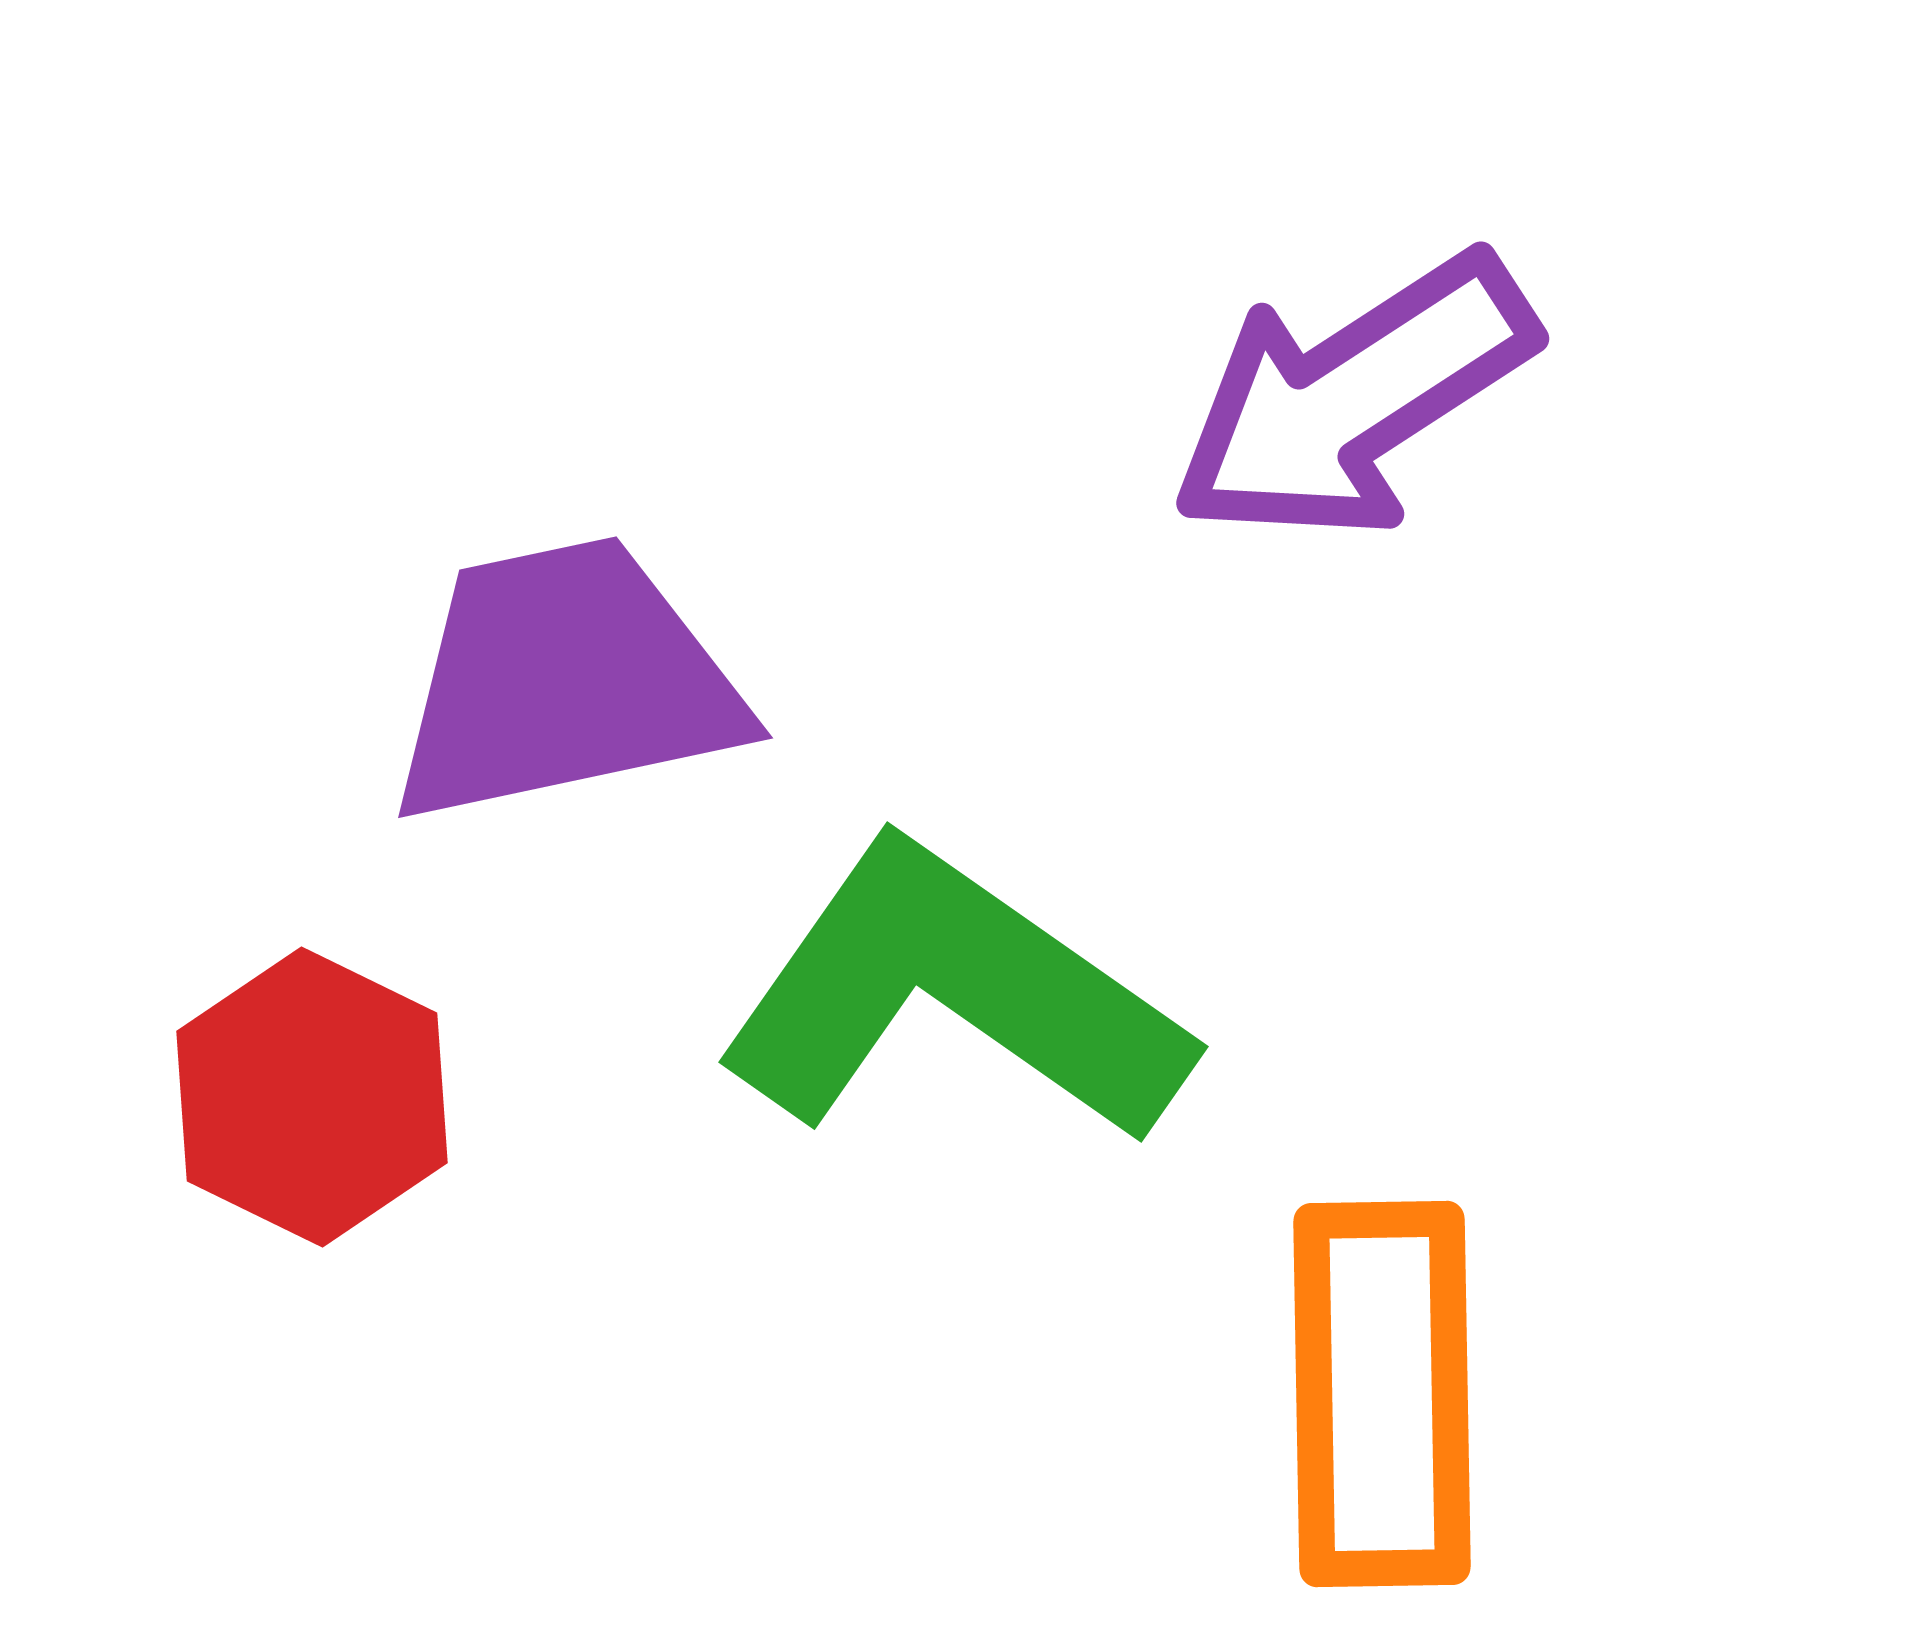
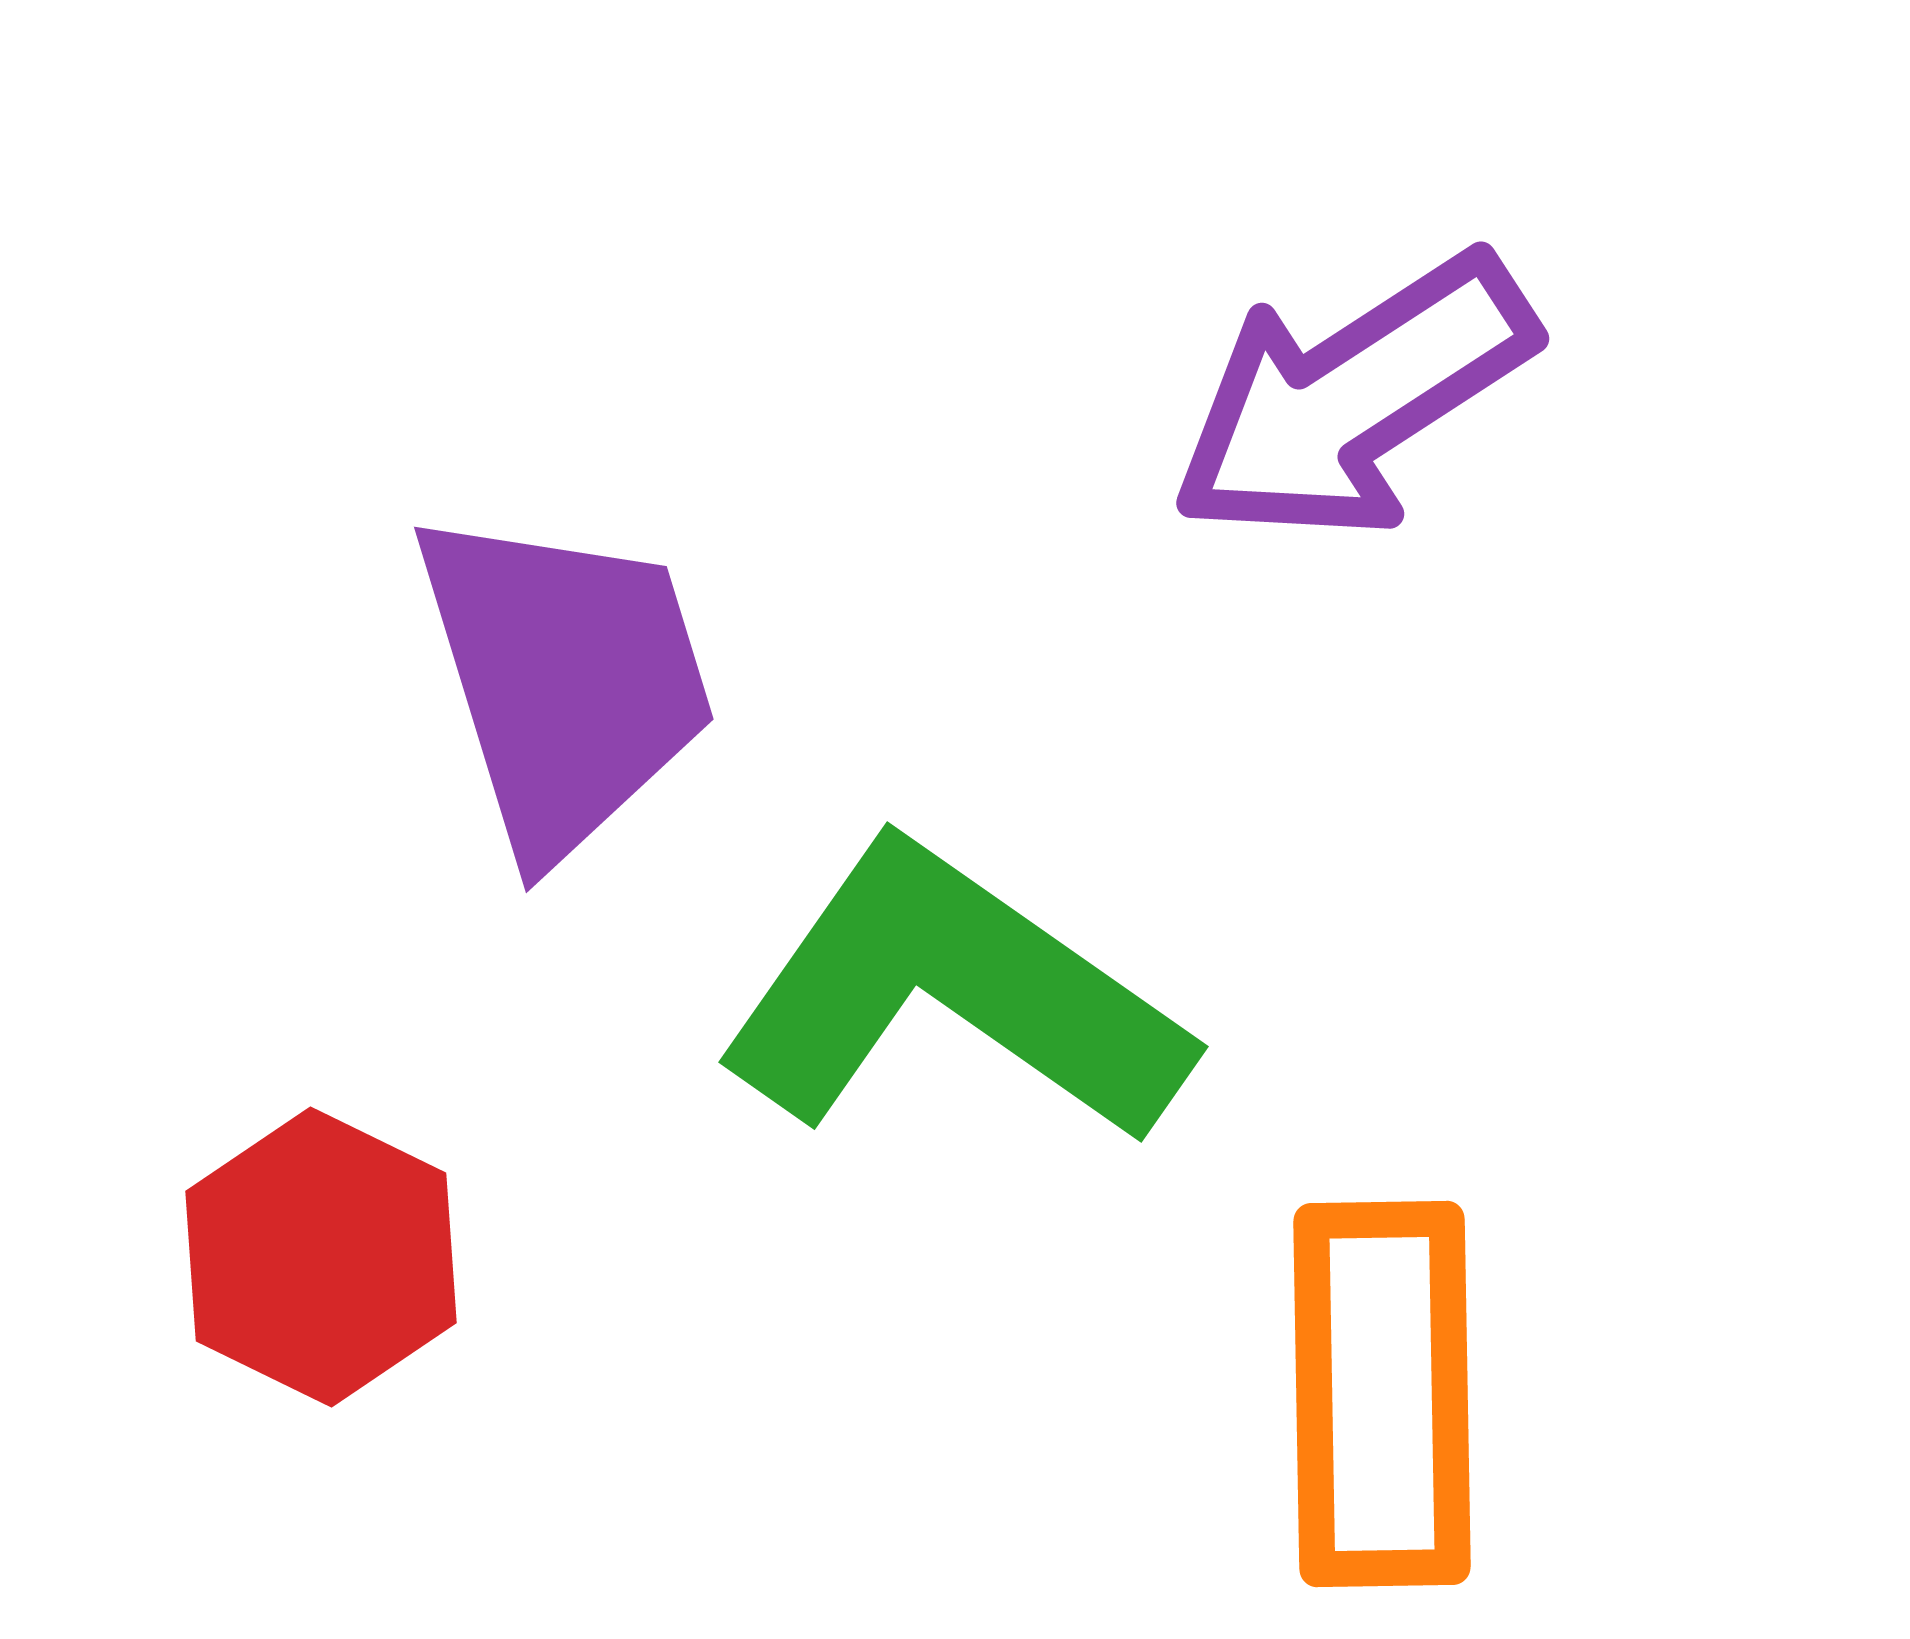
purple trapezoid: rotated 85 degrees clockwise
red hexagon: moved 9 px right, 160 px down
